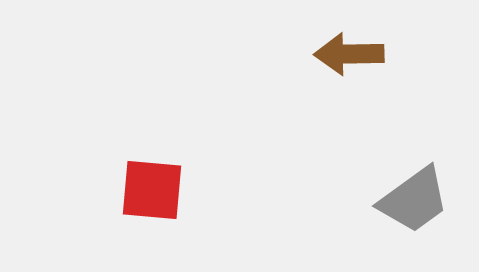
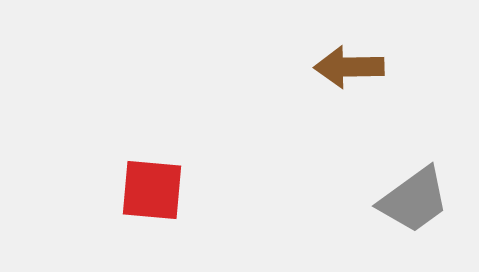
brown arrow: moved 13 px down
